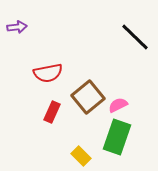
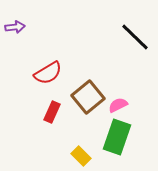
purple arrow: moved 2 px left
red semicircle: rotated 20 degrees counterclockwise
